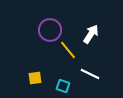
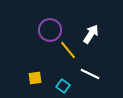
cyan square: rotated 16 degrees clockwise
